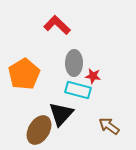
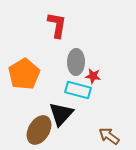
red L-shape: rotated 56 degrees clockwise
gray ellipse: moved 2 px right, 1 px up
brown arrow: moved 10 px down
